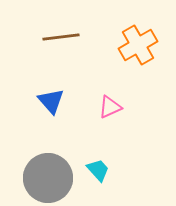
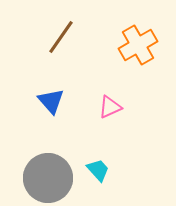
brown line: rotated 48 degrees counterclockwise
